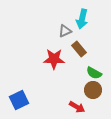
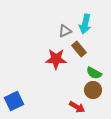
cyan arrow: moved 3 px right, 5 px down
red star: moved 2 px right
blue square: moved 5 px left, 1 px down
